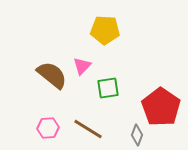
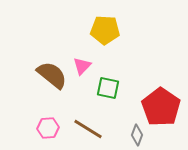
green square: rotated 20 degrees clockwise
